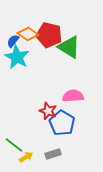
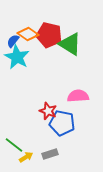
green triangle: moved 1 px right, 3 px up
pink semicircle: moved 5 px right
blue pentagon: rotated 20 degrees counterclockwise
gray rectangle: moved 3 px left
